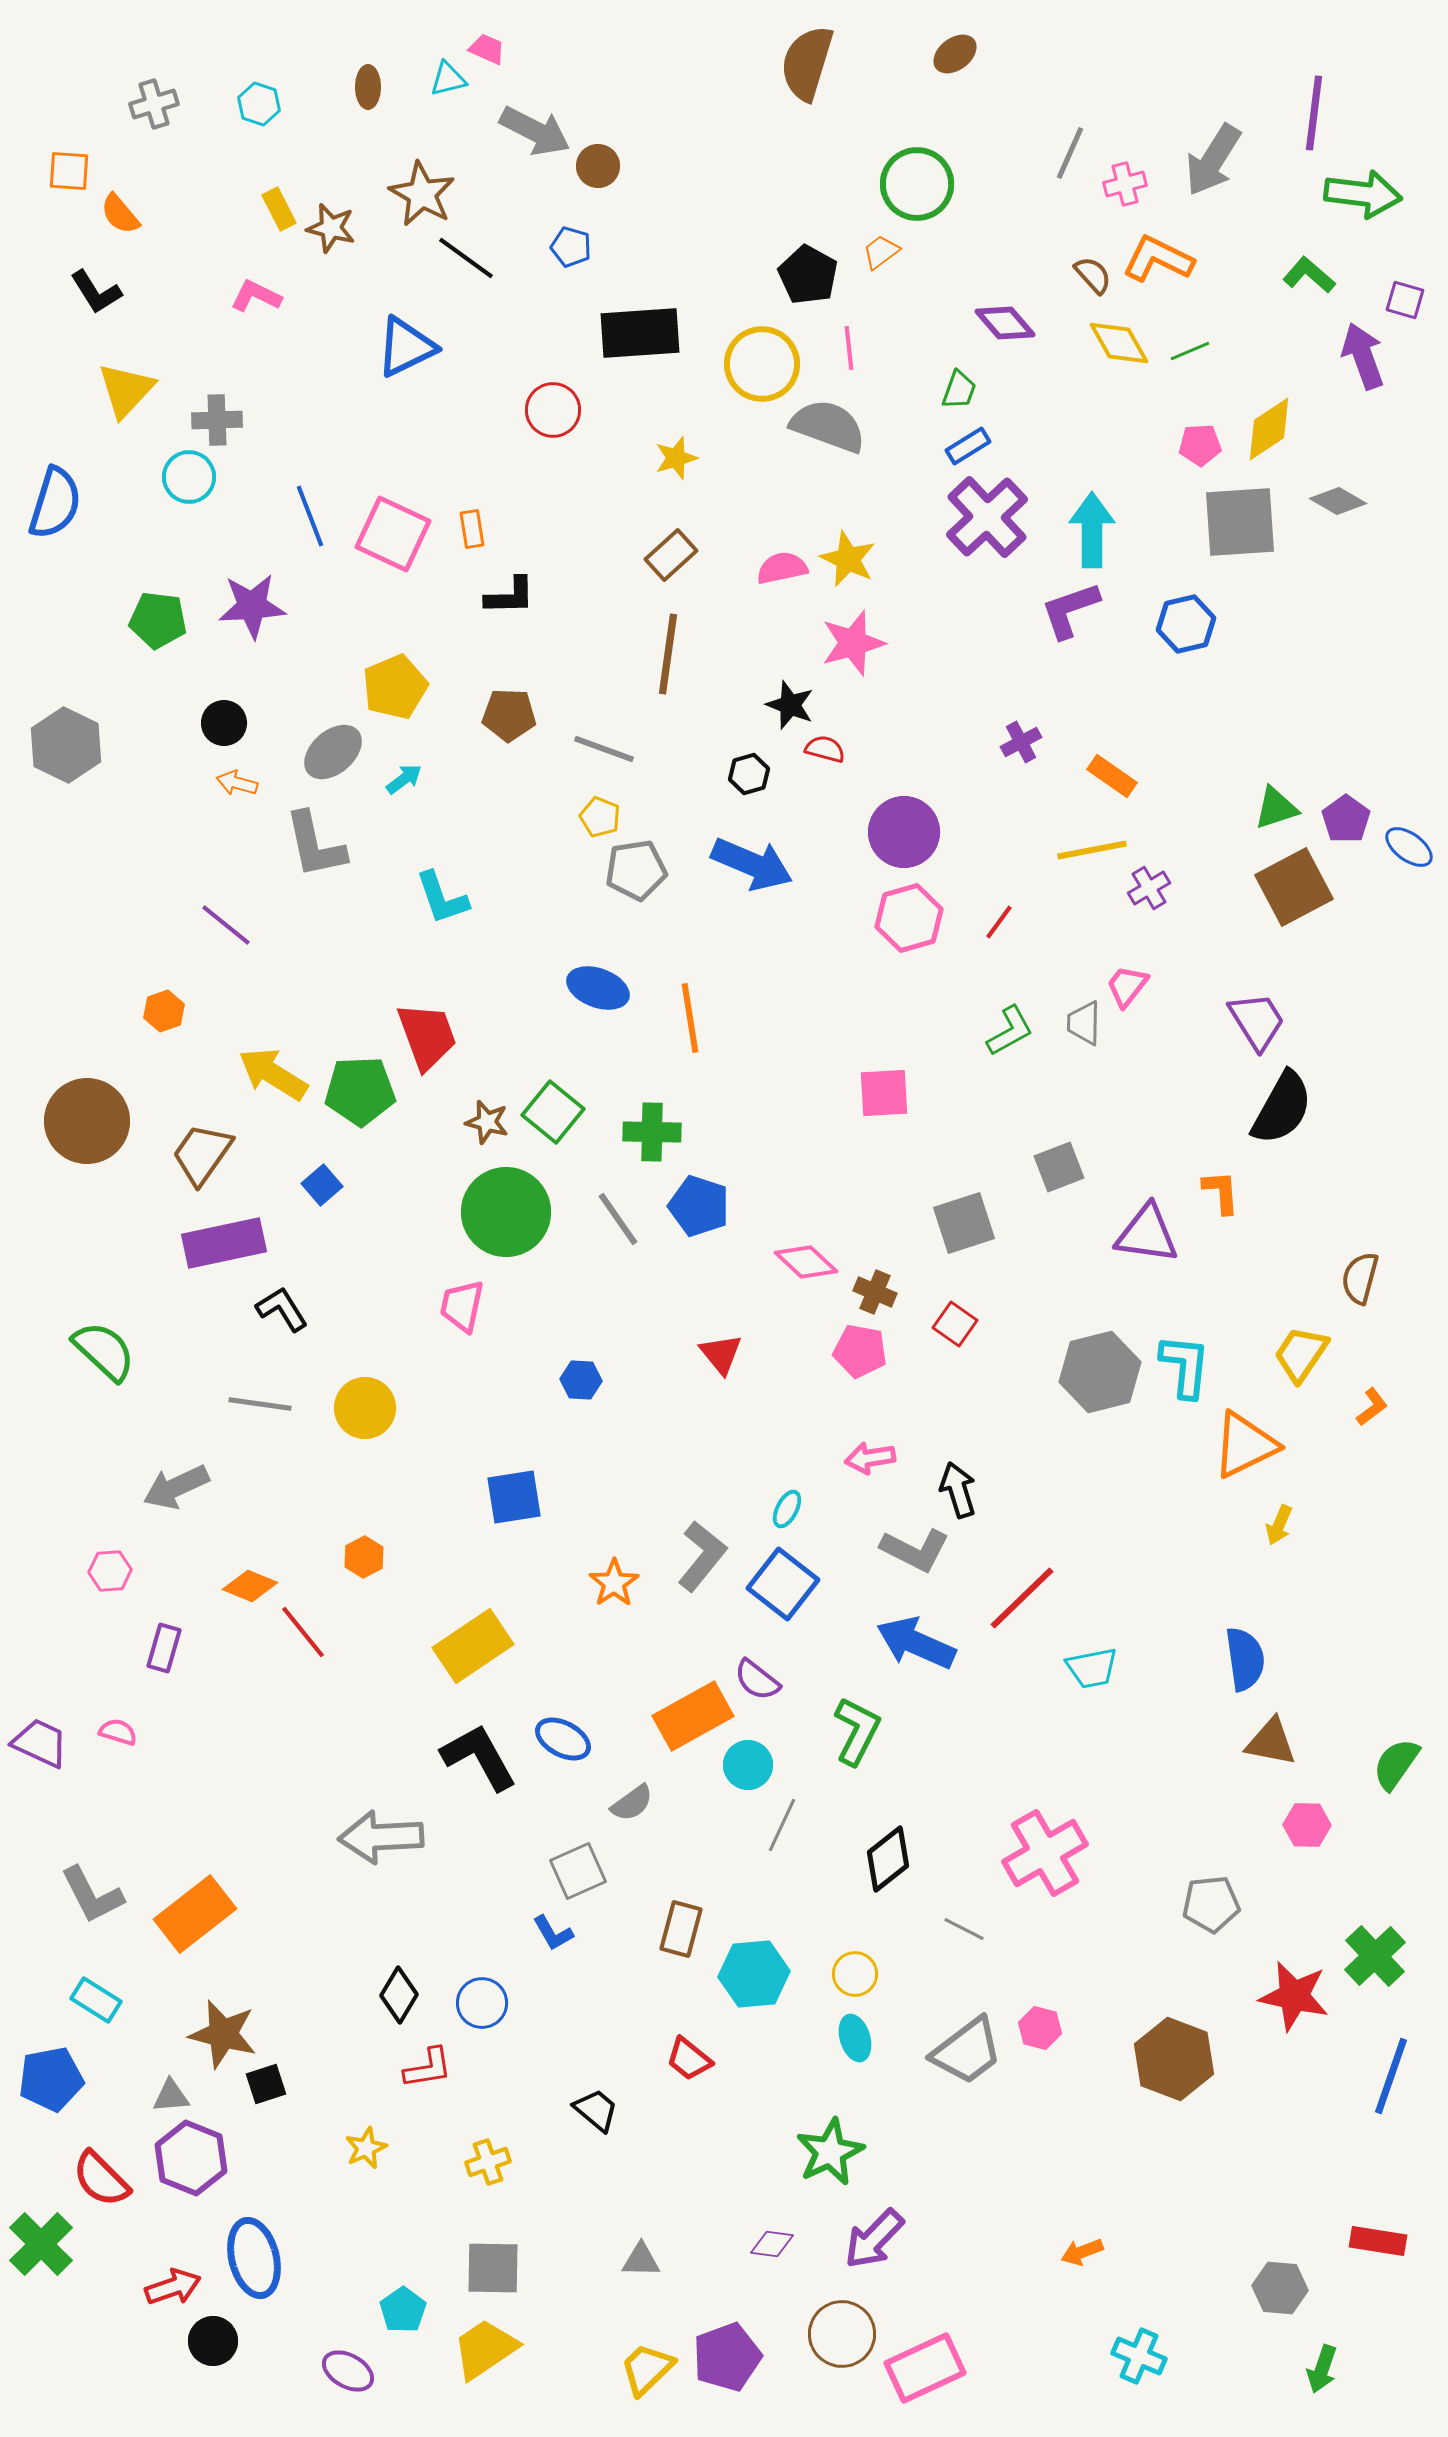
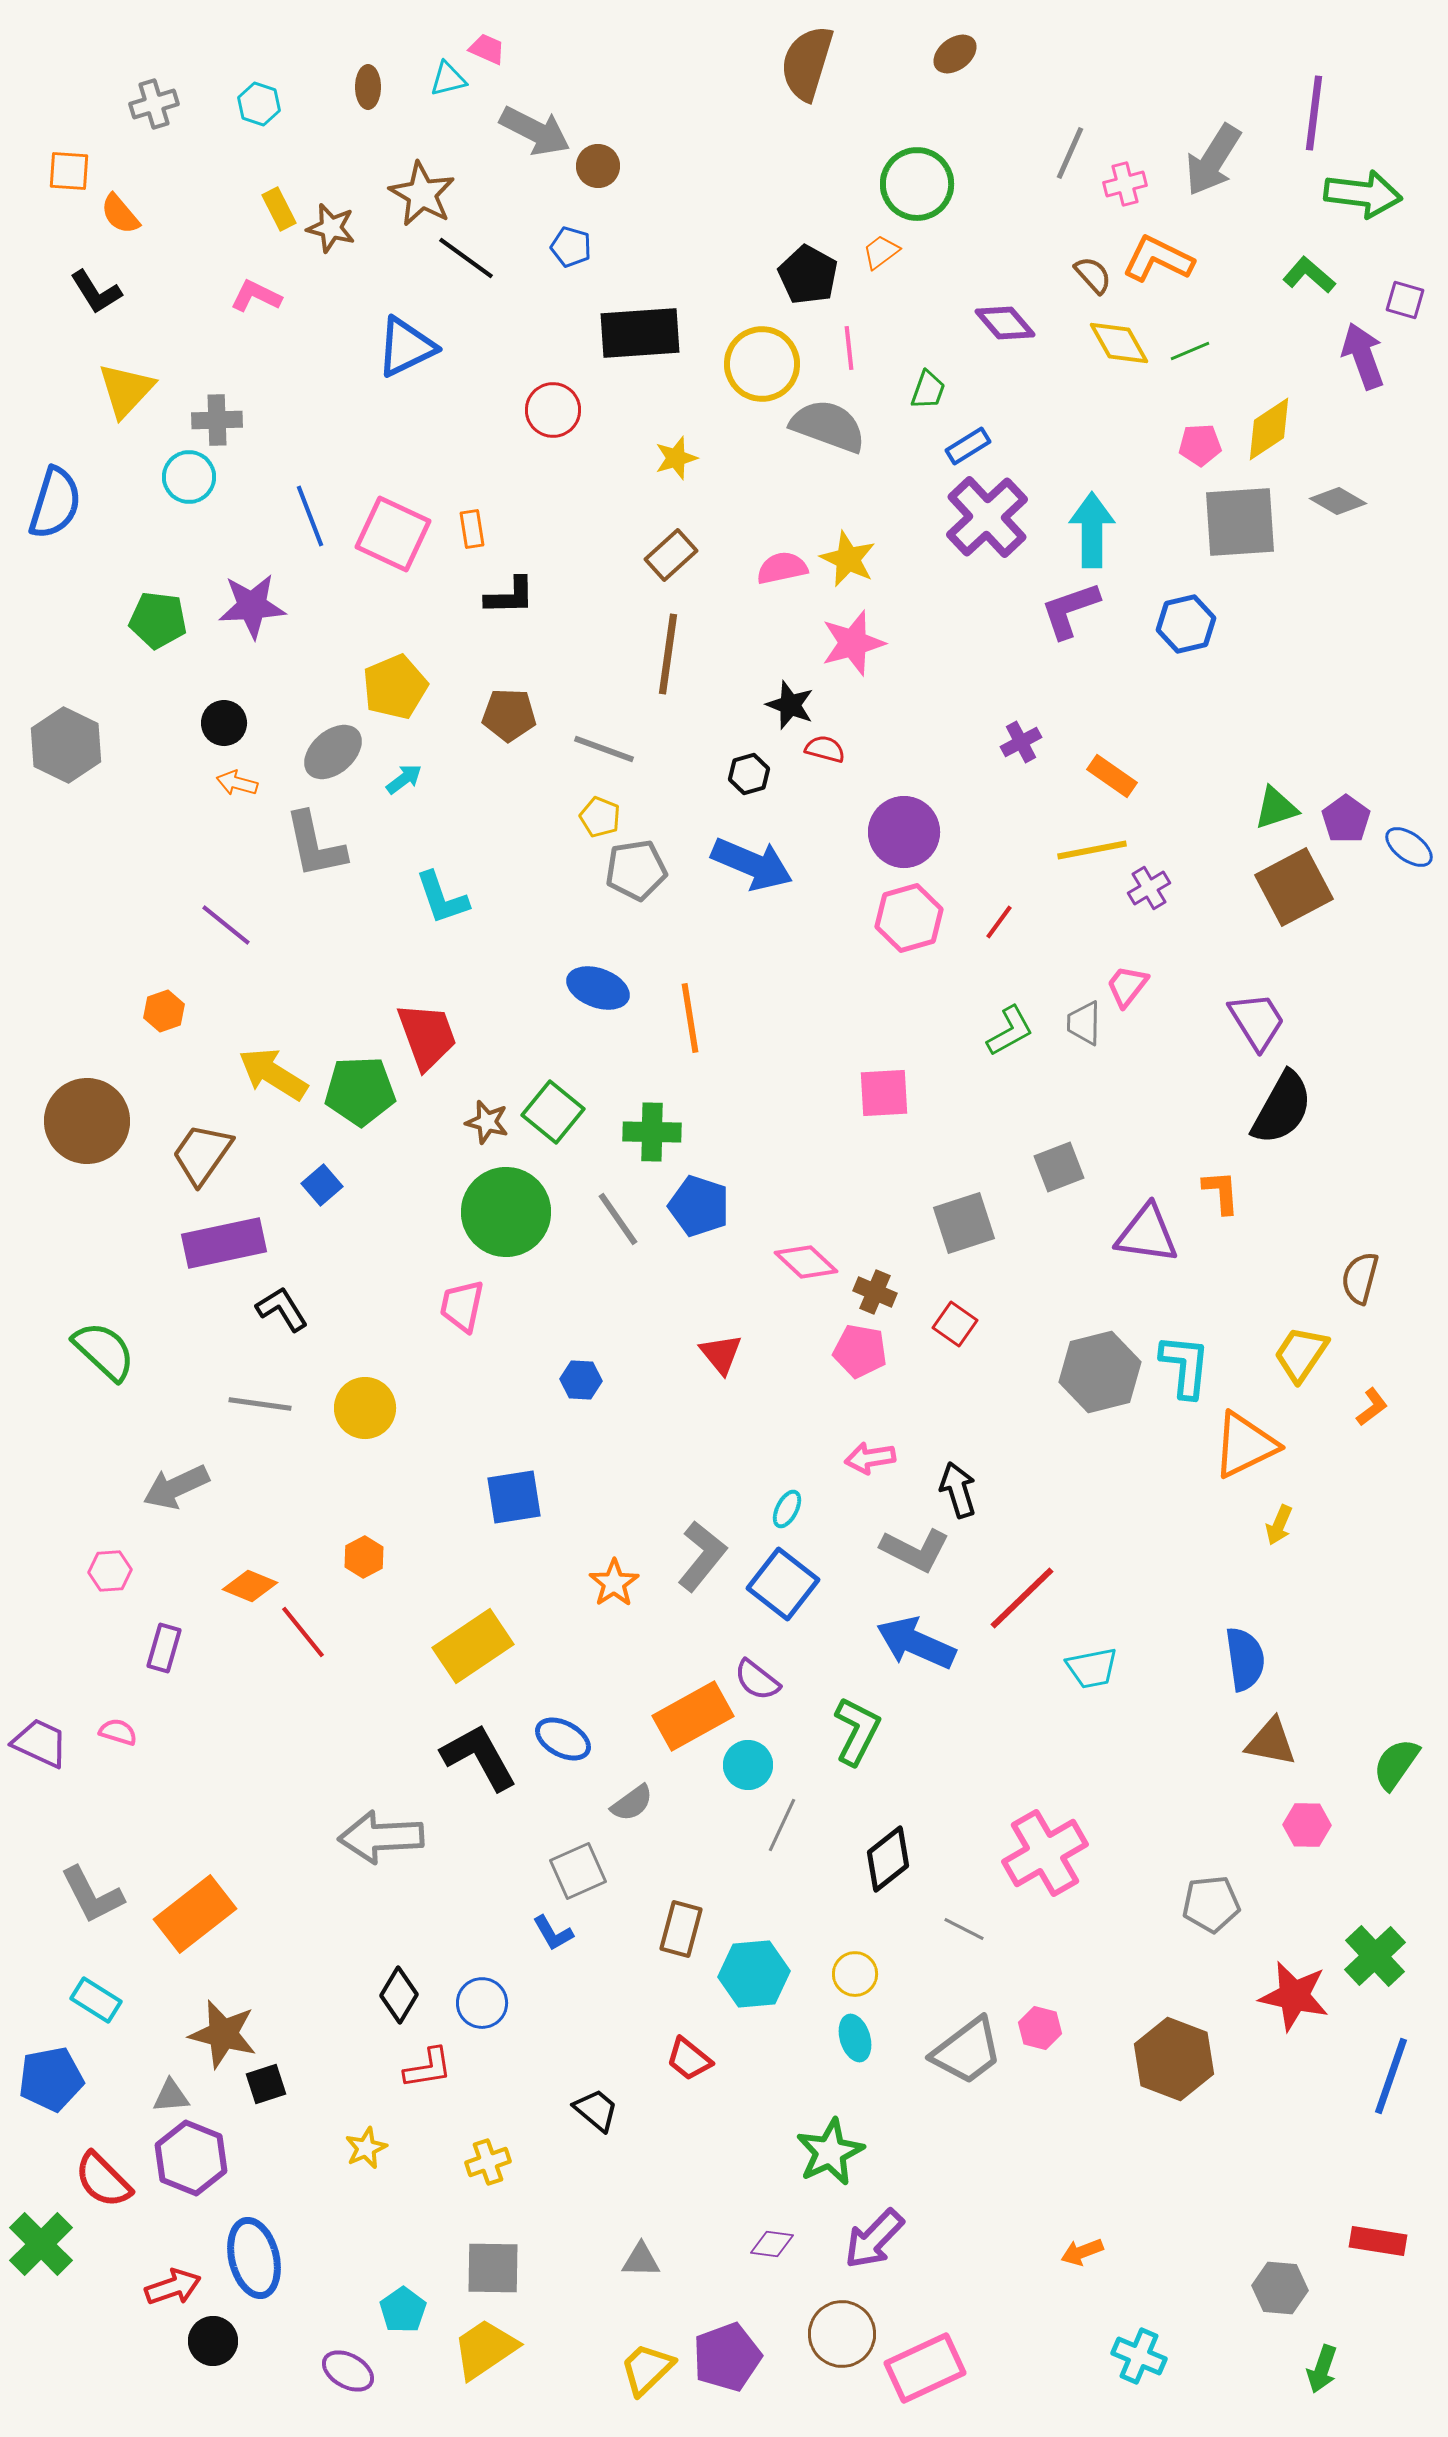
green trapezoid at (959, 390): moved 31 px left
red semicircle at (101, 2179): moved 2 px right, 1 px down
